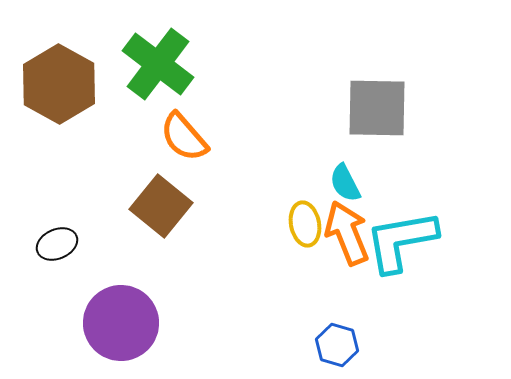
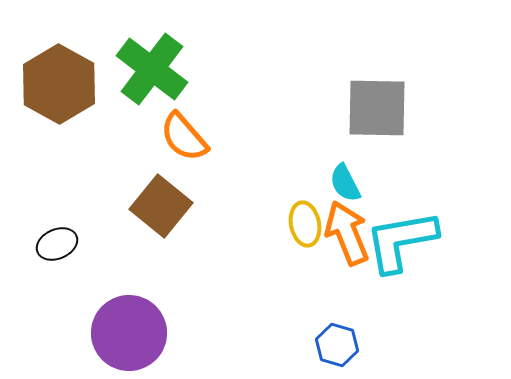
green cross: moved 6 px left, 5 px down
purple circle: moved 8 px right, 10 px down
